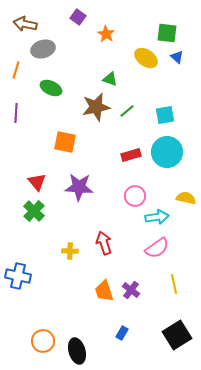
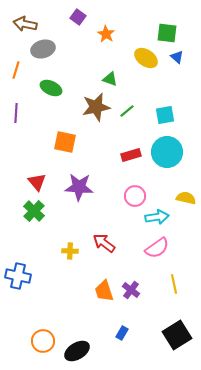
red arrow: rotated 35 degrees counterclockwise
black ellipse: rotated 75 degrees clockwise
